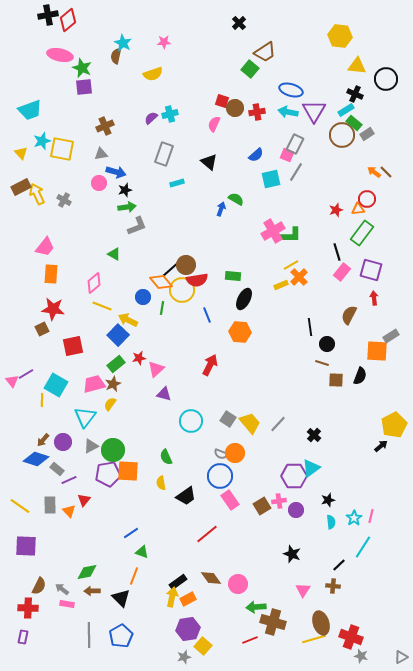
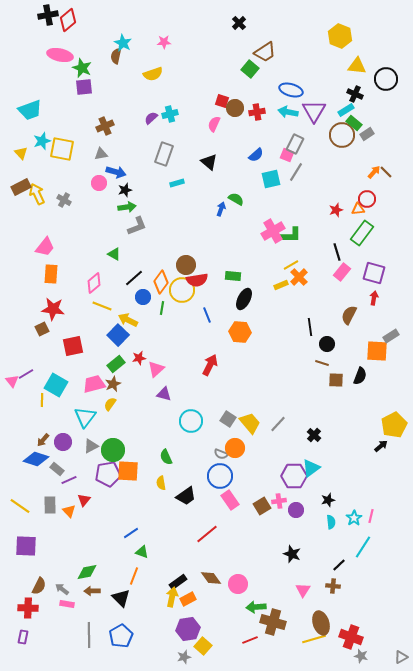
yellow hexagon at (340, 36): rotated 15 degrees clockwise
orange arrow at (374, 172): rotated 96 degrees clockwise
black line at (171, 269): moved 37 px left, 9 px down
purple square at (371, 270): moved 3 px right, 3 px down
orange diamond at (161, 282): rotated 75 degrees clockwise
red arrow at (374, 298): rotated 16 degrees clockwise
orange circle at (235, 453): moved 5 px up
